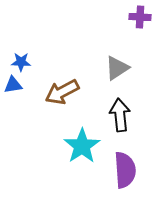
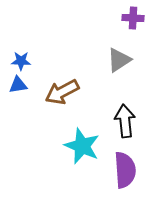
purple cross: moved 7 px left, 1 px down
blue star: moved 1 px up
gray triangle: moved 2 px right, 8 px up
blue triangle: moved 5 px right
black arrow: moved 5 px right, 6 px down
cyan star: rotated 15 degrees counterclockwise
